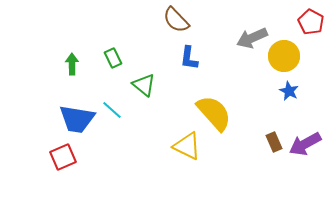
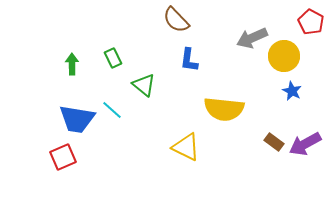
blue L-shape: moved 2 px down
blue star: moved 3 px right
yellow semicircle: moved 10 px right, 4 px up; rotated 138 degrees clockwise
brown rectangle: rotated 30 degrees counterclockwise
yellow triangle: moved 1 px left, 1 px down
